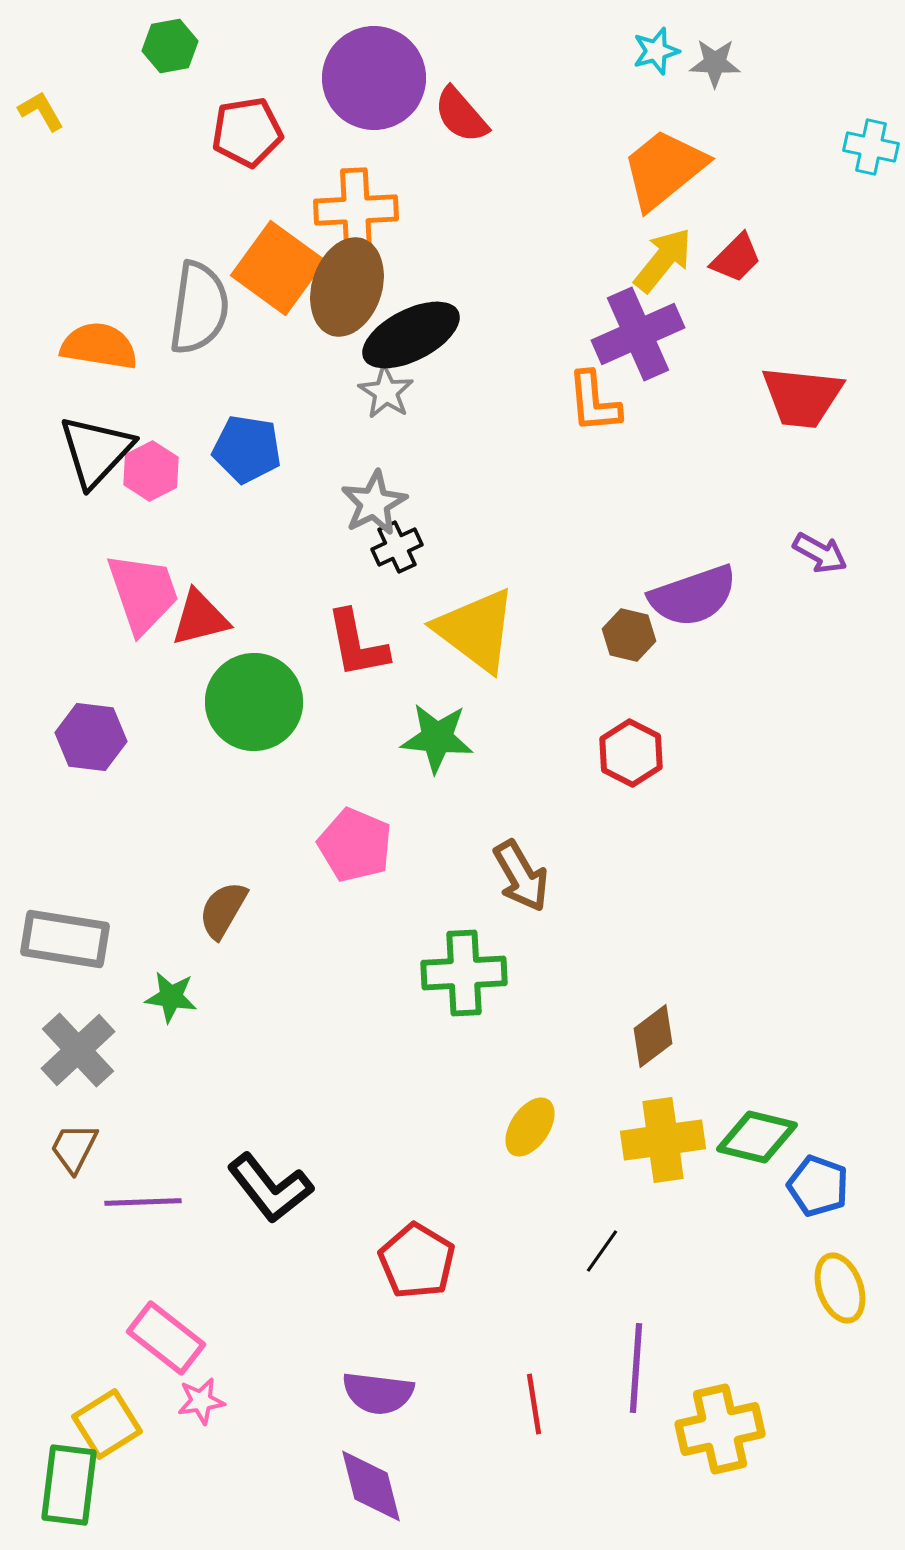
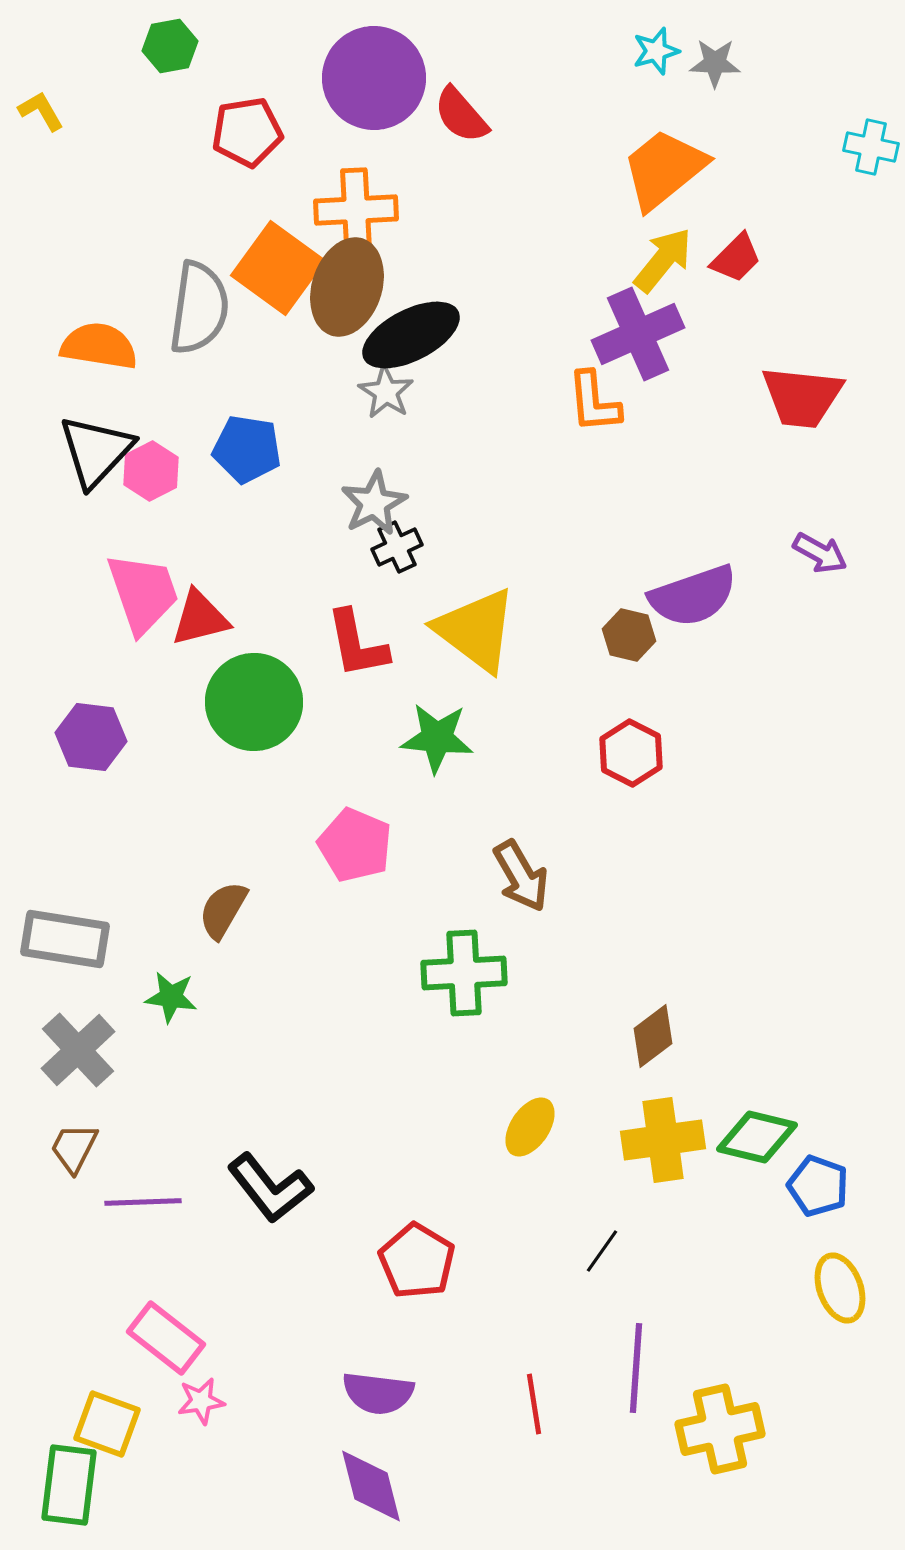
yellow square at (107, 1424): rotated 38 degrees counterclockwise
